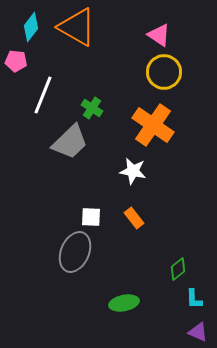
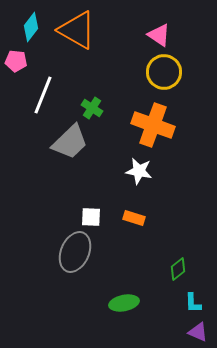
orange triangle: moved 3 px down
orange cross: rotated 15 degrees counterclockwise
white star: moved 6 px right
orange rectangle: rotated 35 degrees counterclockwise
cyan L-shape: moved 1 px left, 4 px down
